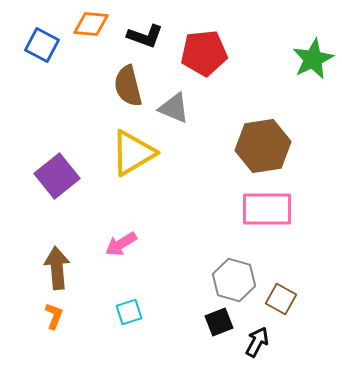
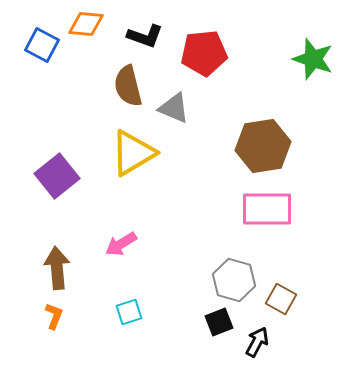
orange diamond: moved 5 px left
green star: rotated 27 degrees counterclockwise
